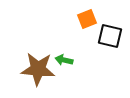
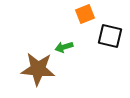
orange square: moved 2 px left, 5 px up
green arrow: moved 13 px up; rotated 30 degrees counterclockwise
